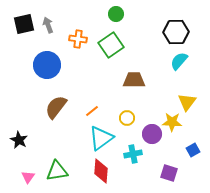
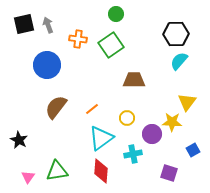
black hexagon: moved 2 px down
orange line: moved 2 px up
